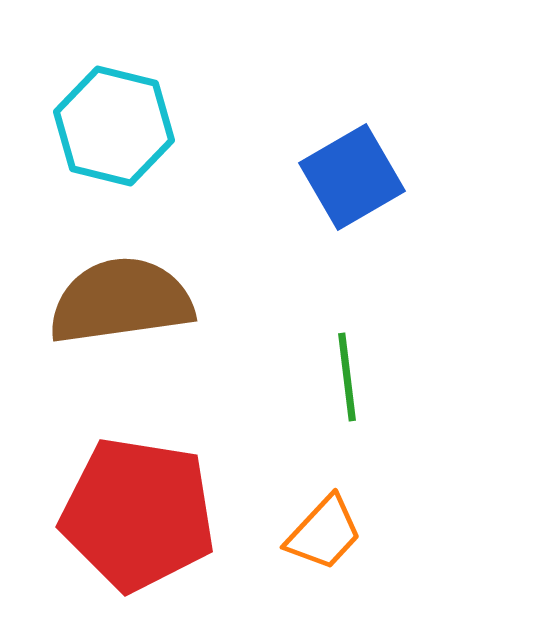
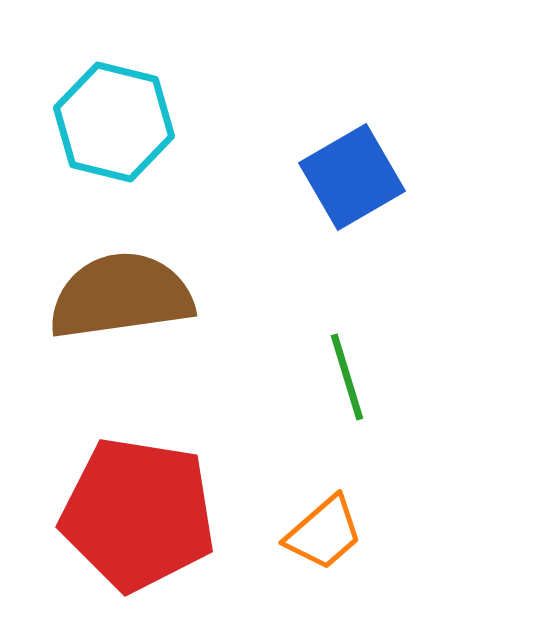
cyan hexagon: moved 4 px up
brown semicircle: moved 5 px up
green line: rotated 10 degrees counterclockwise
orange trapezoid: rotated 6 degrees clockwise
